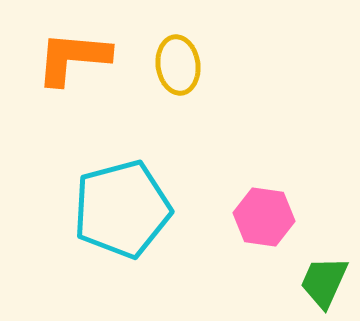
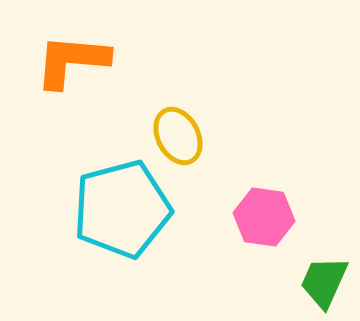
orange L-shape: moved 1 px left, 3 px down
yellow ellipse: moved 71 px down; rotated 20 degrees counterclockwise
